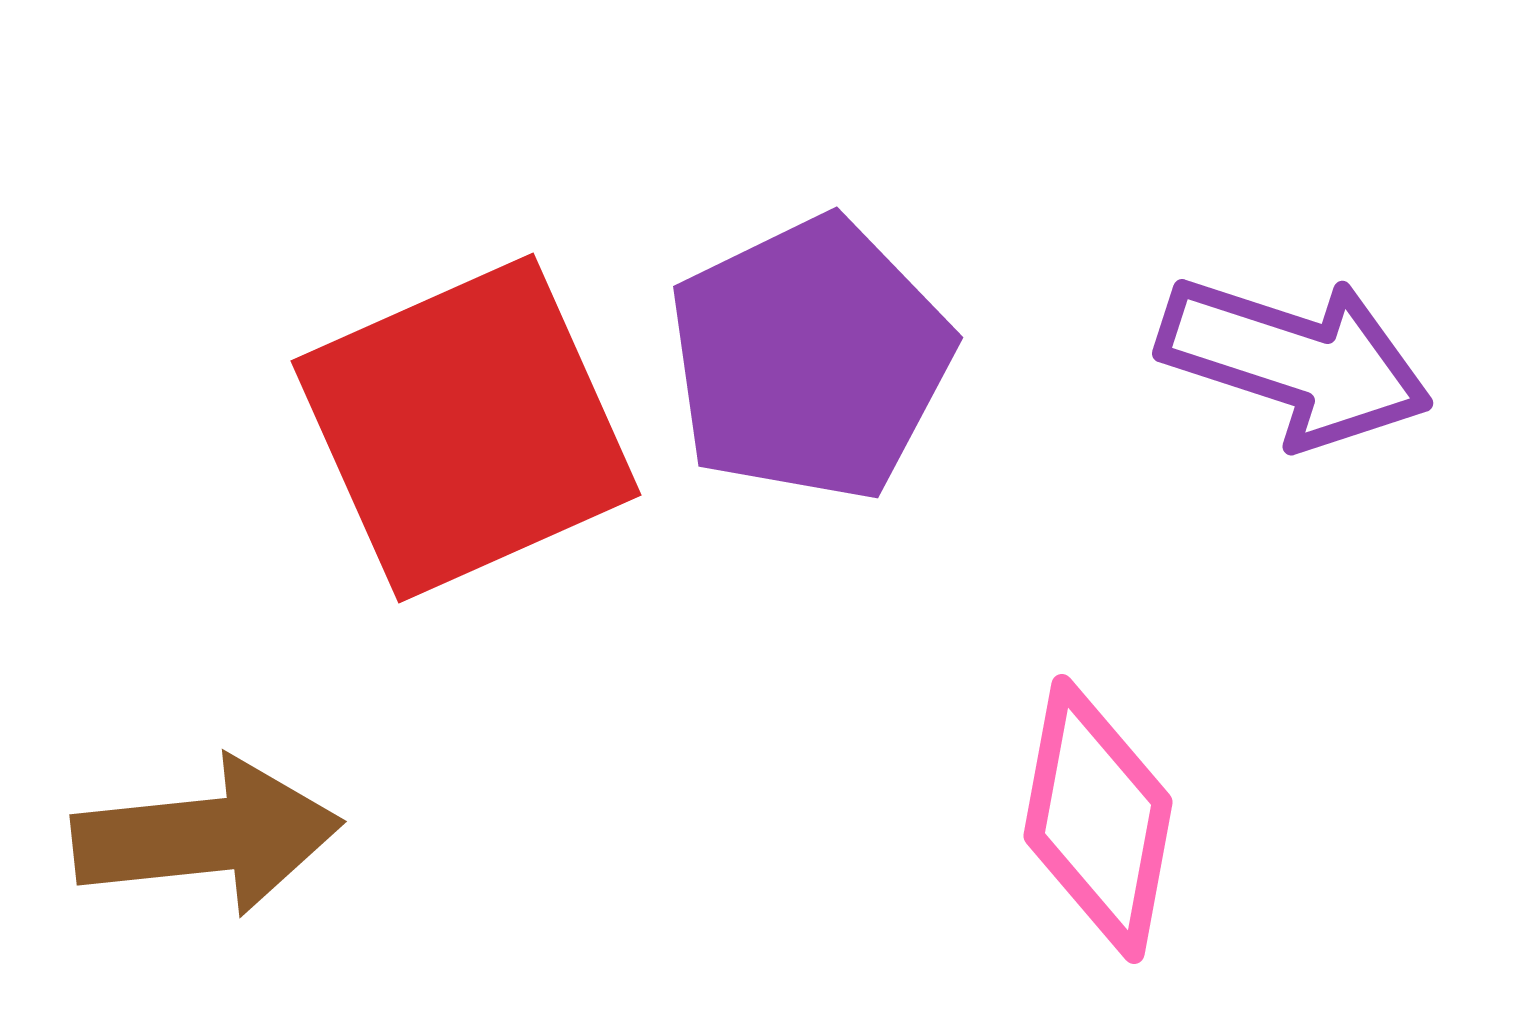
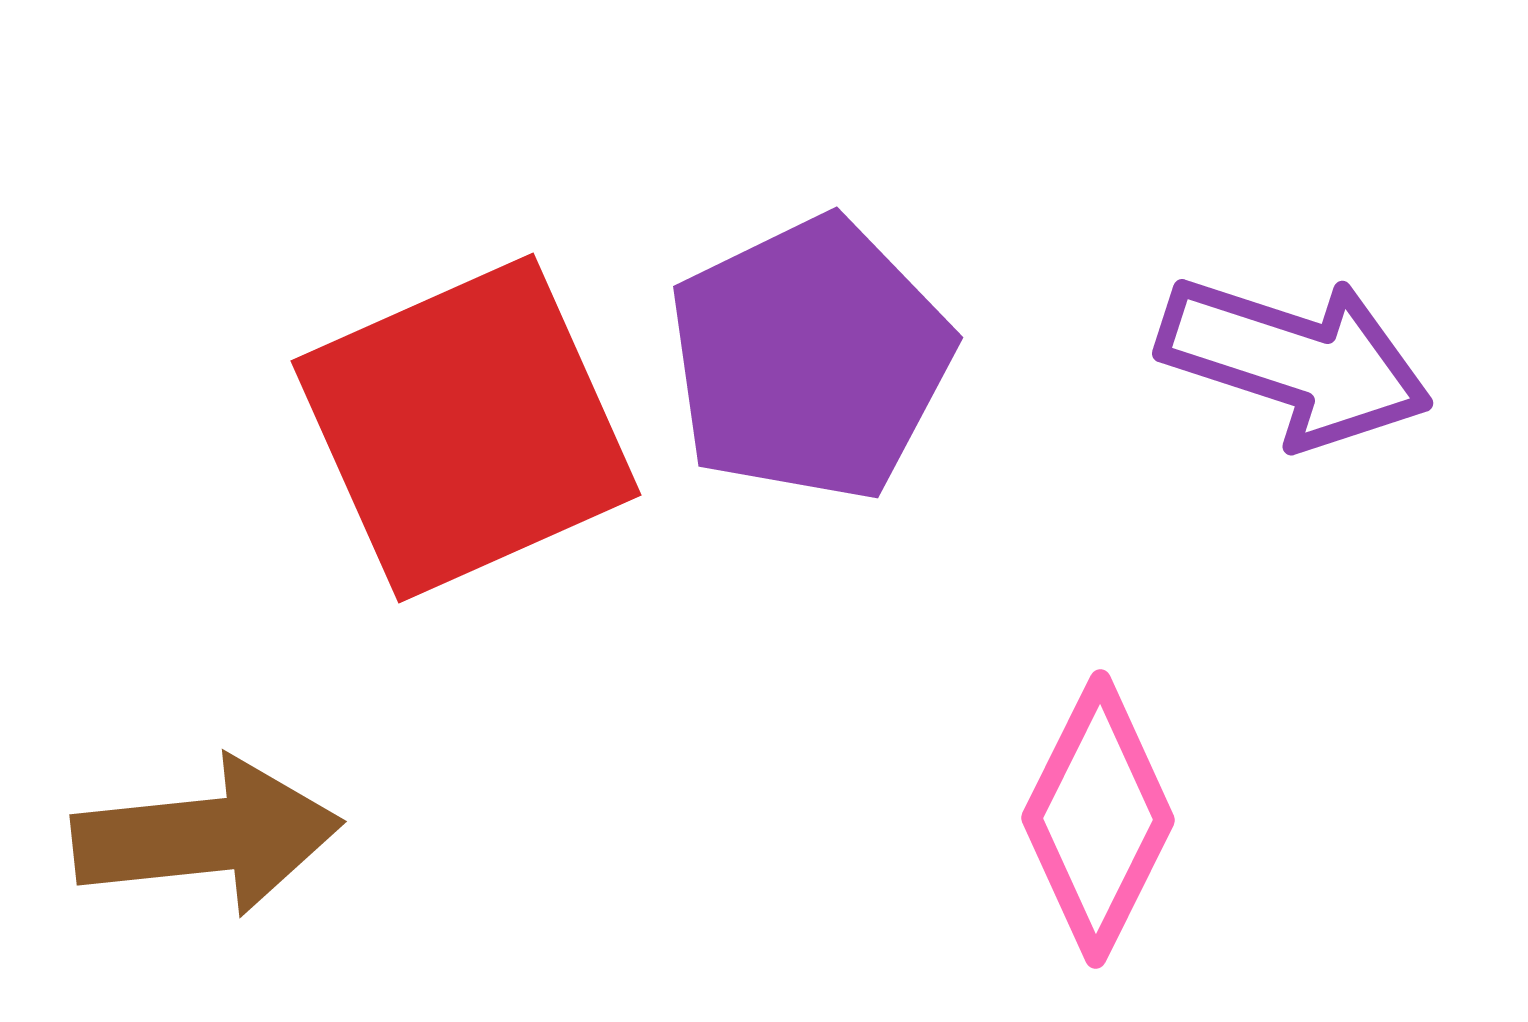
pink diamond: rotated 16 degrees clockwise
